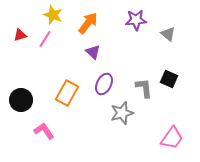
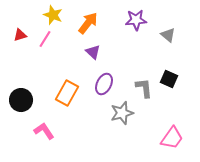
gray triangle: moved 1 px down
